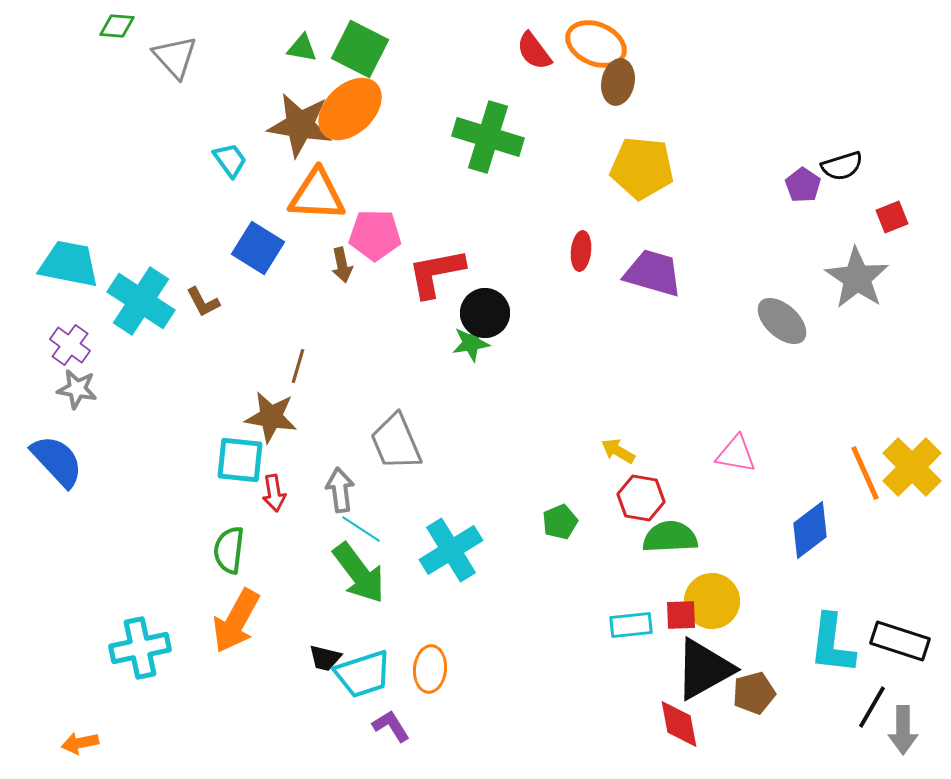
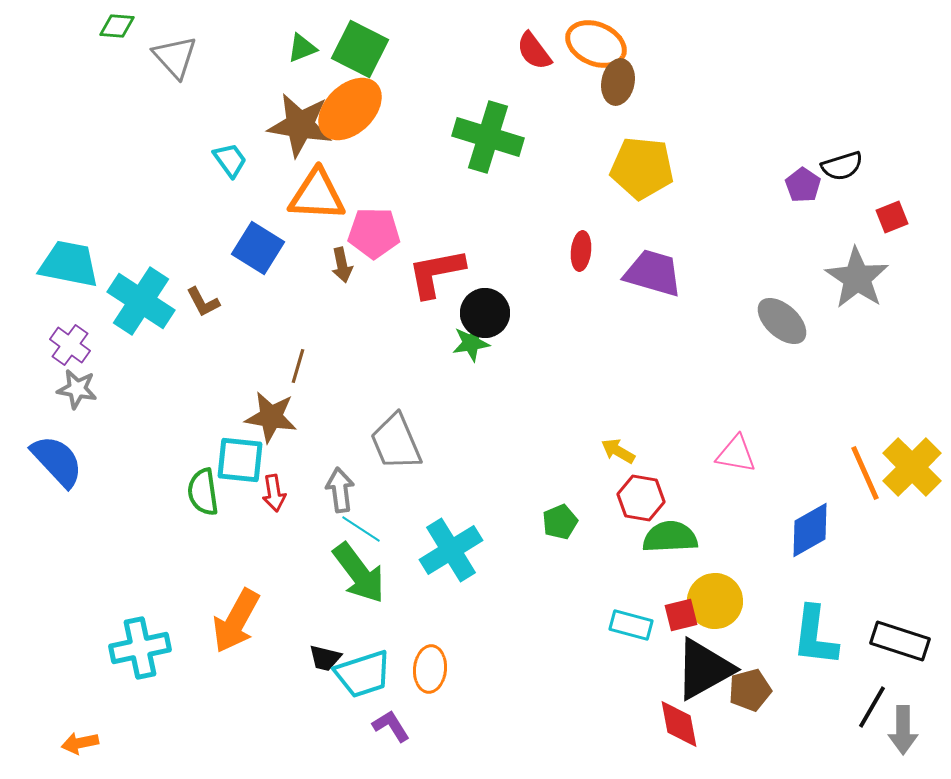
green triangle at (302, 48): rotated 32 degrees counterclockwise
pink pentagon at (375, 235): moved 1 px left, 2 px up
blue diamond at (810, 530): rotated 8 degrees clockwise
green semicircle at (229, 550): moved 26 px left, 58 px up; rotated 15 degrees counterclockwise
yellow circle at (712, 601): moved 3 px right
red square at (681, 615): rotated 12 degrees counterclockwise
cyan rectangle at (631, 625): rotated 21 degrees clockwise
cyan L-shape at (832, 644): moved 17 px left, 8 px up
brown pentagon at (754, 693): moved 4 px left, 3 px up
